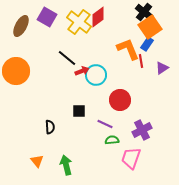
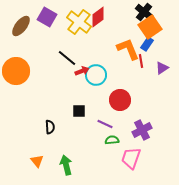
brown ellipse: rotated 10 degrees clockwise
